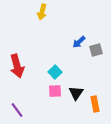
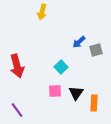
cyan square: moved 6 px right, 5 px up
orange rectangle: moved 1 px left, 1 px up; rotated 14 degrees clockwise
